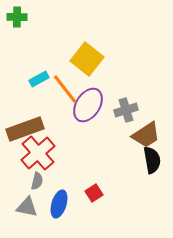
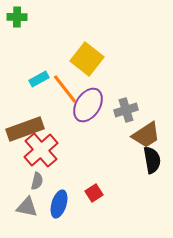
red cross: moved 3 px right, 3 px up
